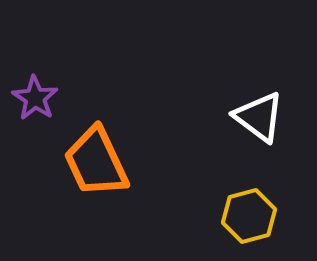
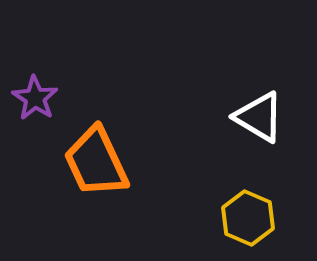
white triangle: rotated 6 degrees counterclockwise
yellow hexagon: moved 1 px left, 2 px down; rotated 22 degrees counterclockwise
